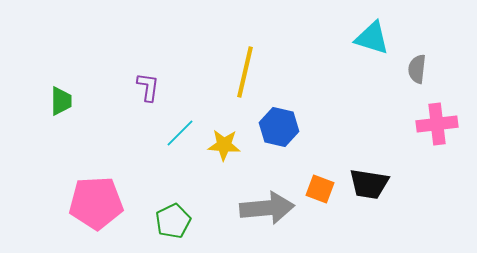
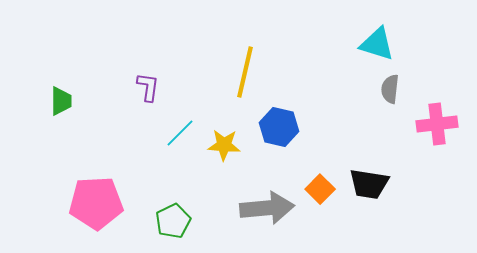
cyan triangle: moved 5 px right, 6 px down
gray semicircle: moved 27 px left, 20 px down
orange square: rotated 24 degrees clockwise
